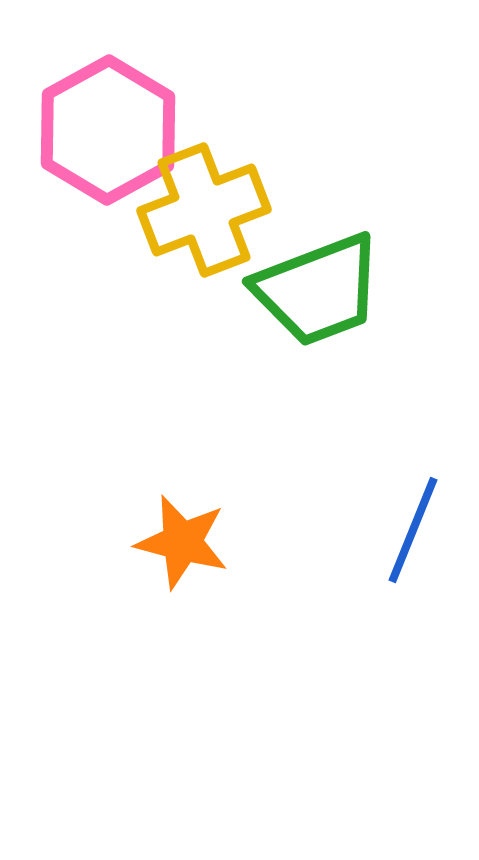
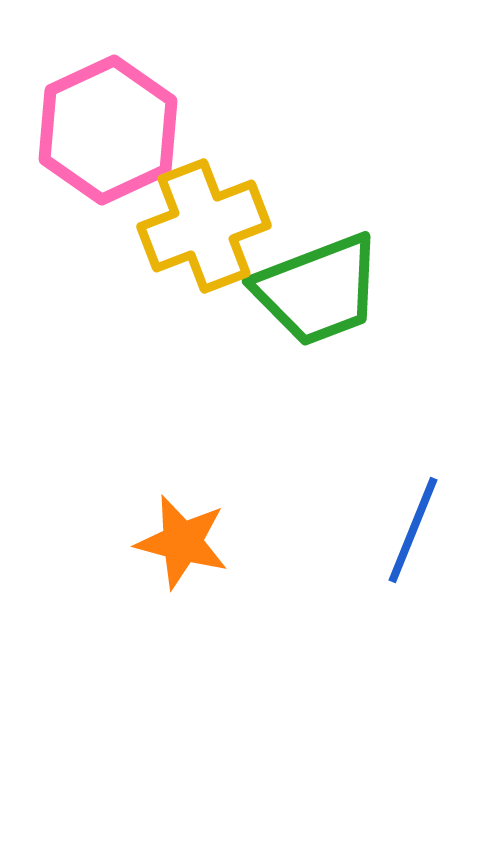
pink hexagon: rotated 4 degrees clockwise
yellow cross: moved 16 px down
